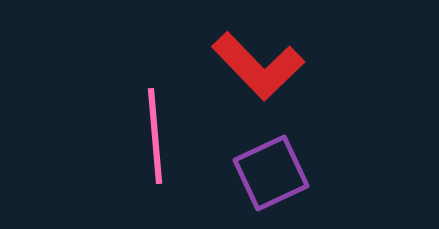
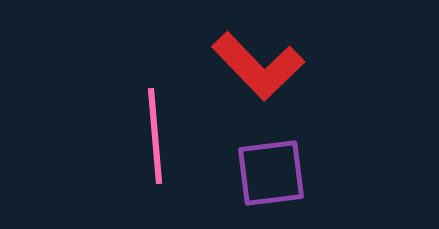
purple square: rotated 18 degrees clockwise
